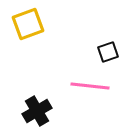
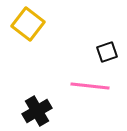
yellow square: rotated 32 degrees counterclockwise
black square: moved 1 px left
